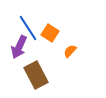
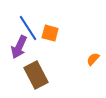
orange square: rotated 18 degrees counterclockwise
orange semicircle: moved 23 px right, 8 px down
